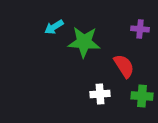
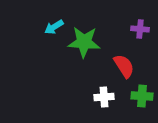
white cross: moved 4 px right, 3 px down
